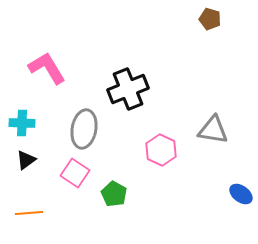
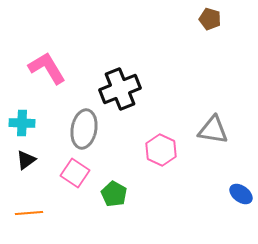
black cross: moved 8 px left
